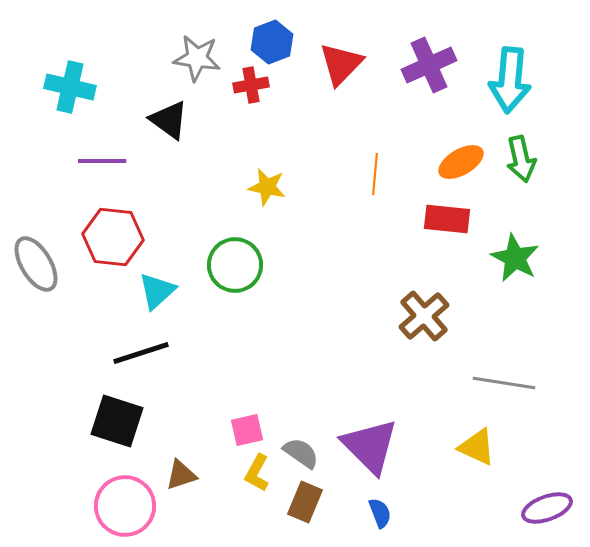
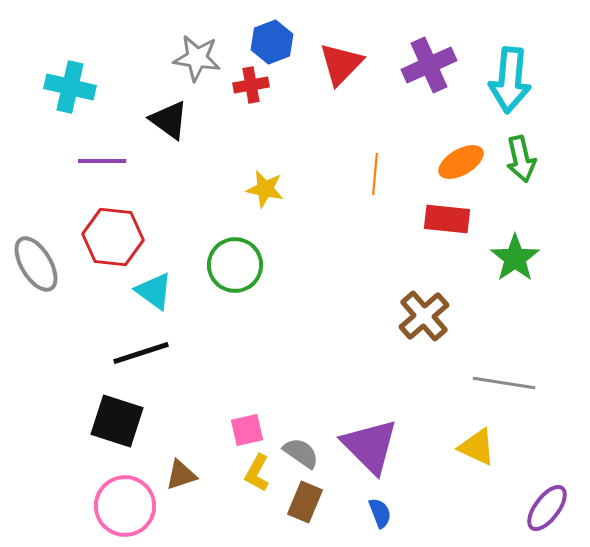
yellow star: moved 2 px left, 2 px down
green star: rotated 9 degrees clockwise
cyan triangle: moved 3 px left; rotated 42 degrees counterclockwise
purple ellipse: rotated 33 degrees counterclockwise
